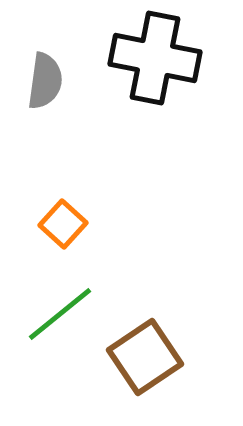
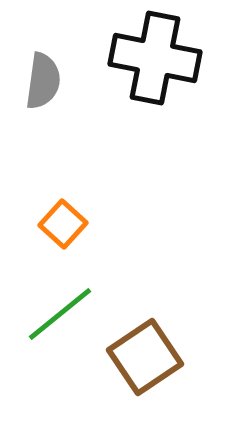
gray semicircle: moved 2 px left
